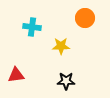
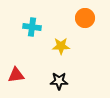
black star: moved 7 px left
